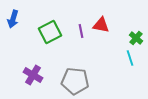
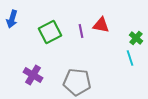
blue arrow: moved 1 px left
gray pentagon: moved 2 px right, 1 px down
